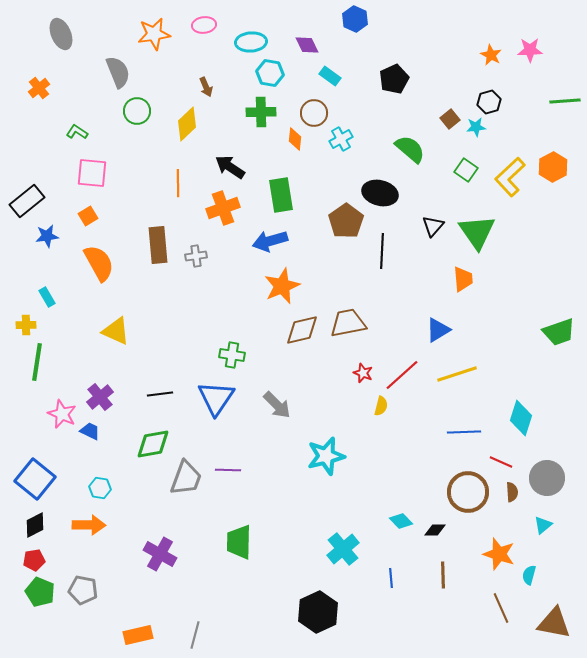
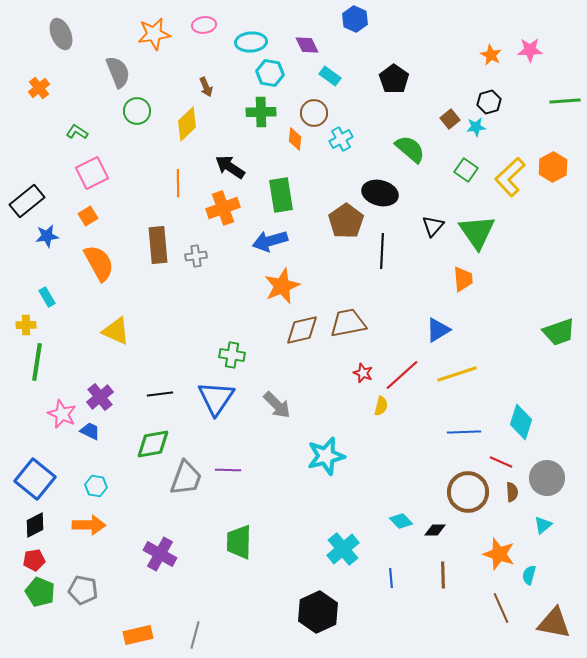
black pentagon at (394, 79): rotated 12 degrees counterclockwise
pink square at (92, 173): rotated 32 degrees counterclockwise
cyan diamond at (521, 418): moved 4 px down
cyan hexagon at (100, 488): moved 4 px left, 2 px up
